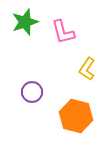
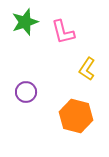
purple circle: moved 6 px left
